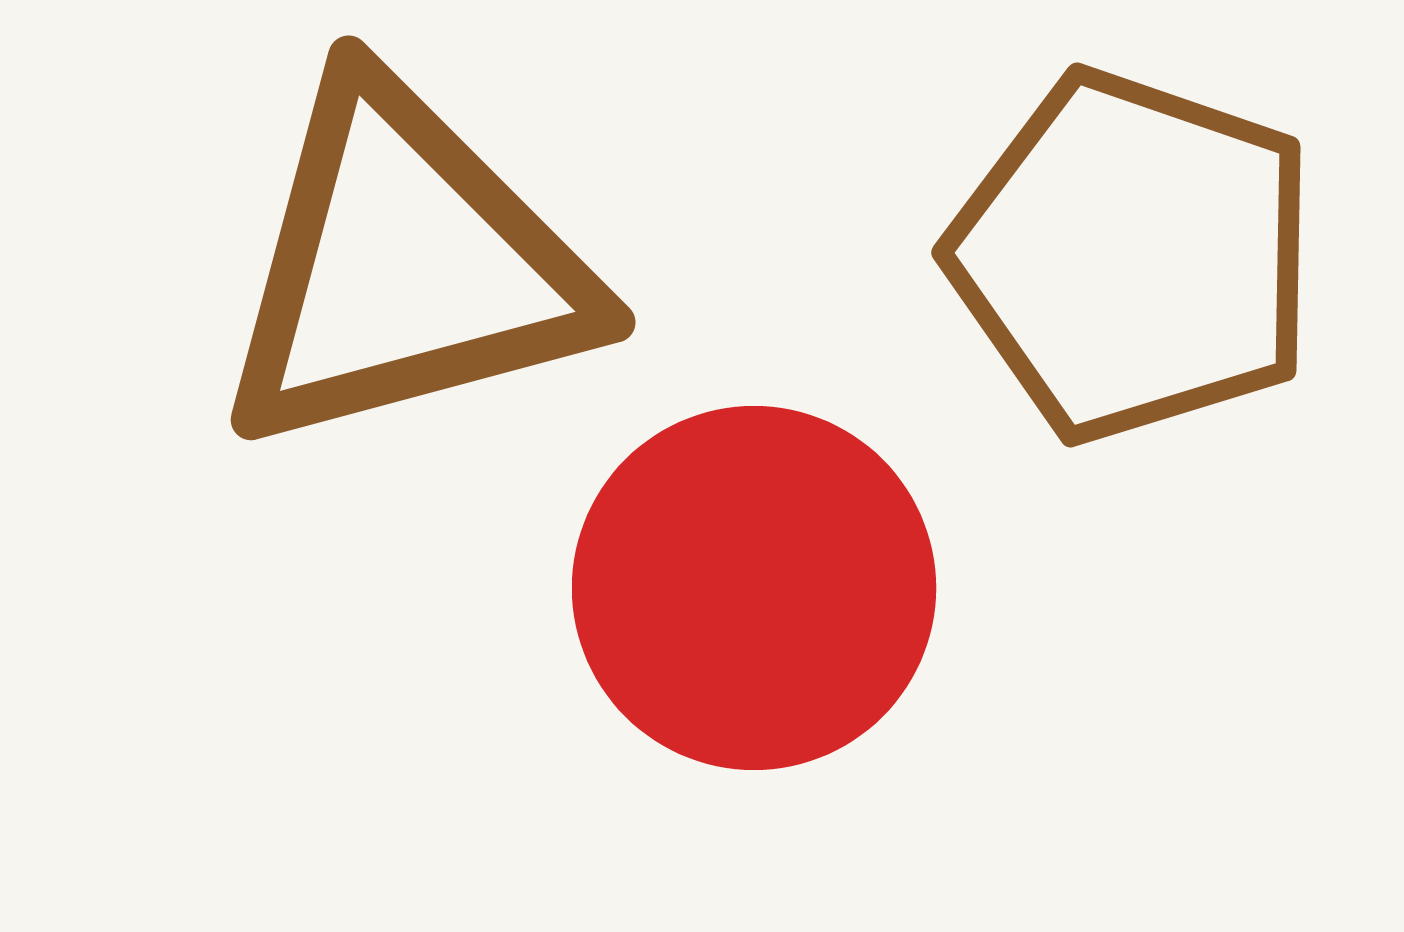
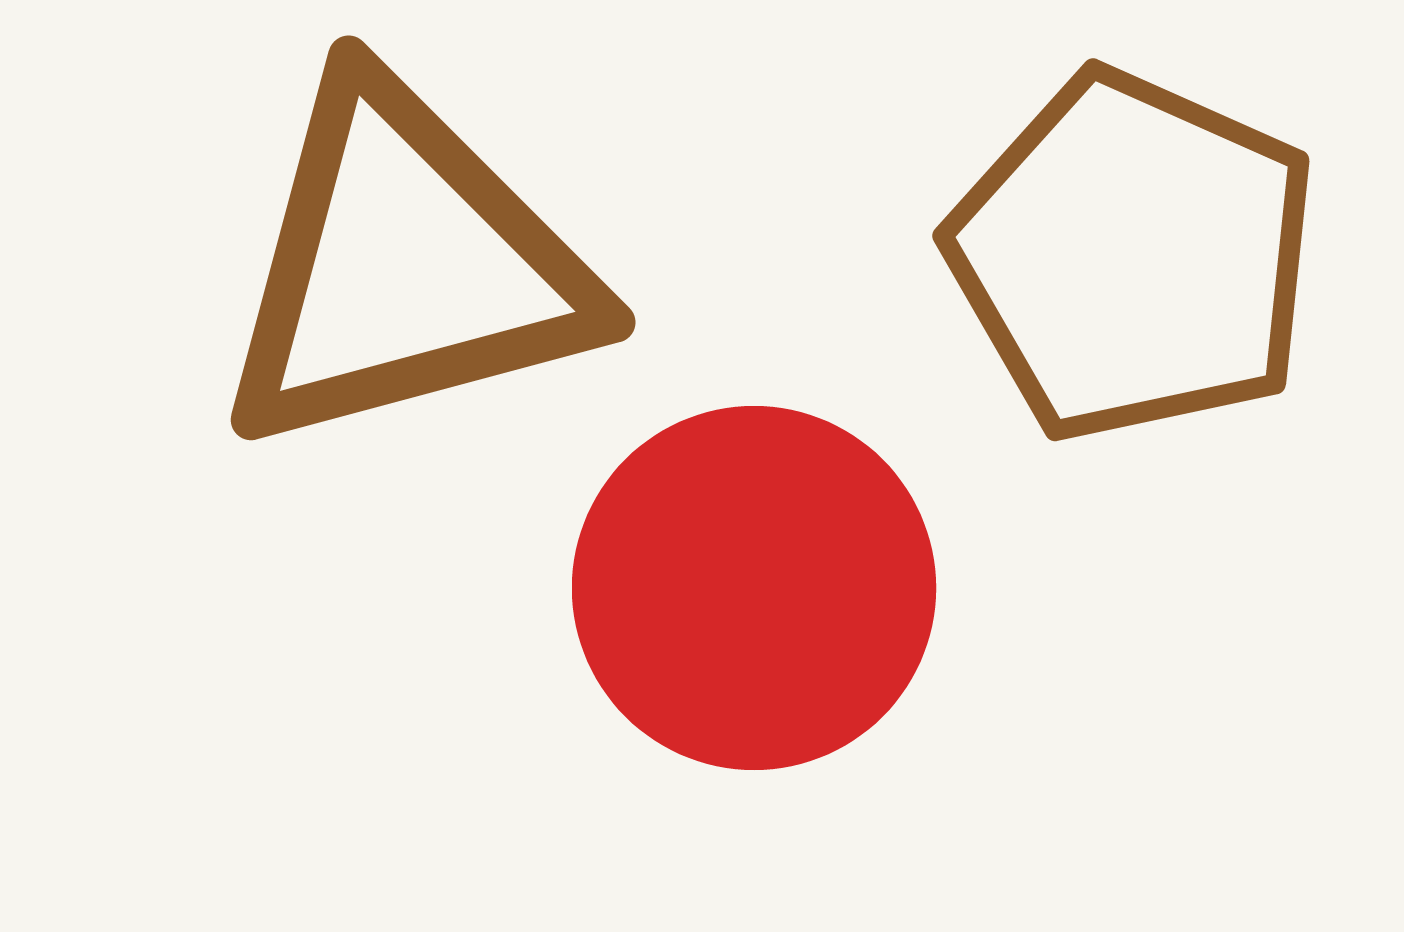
brown pentagon: rotated 5 degrees clockwise
